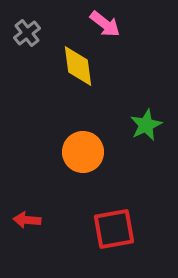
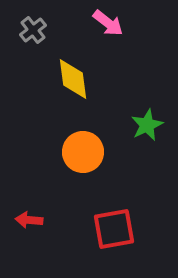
pink arrow: moved 3 px right, 1 px up
gray cross: moved 6 px right, 3 px up
yellow diamond: moved 5 px left, 13 px down
green star: moved 1 px right
red arrow: moved 2 px right
